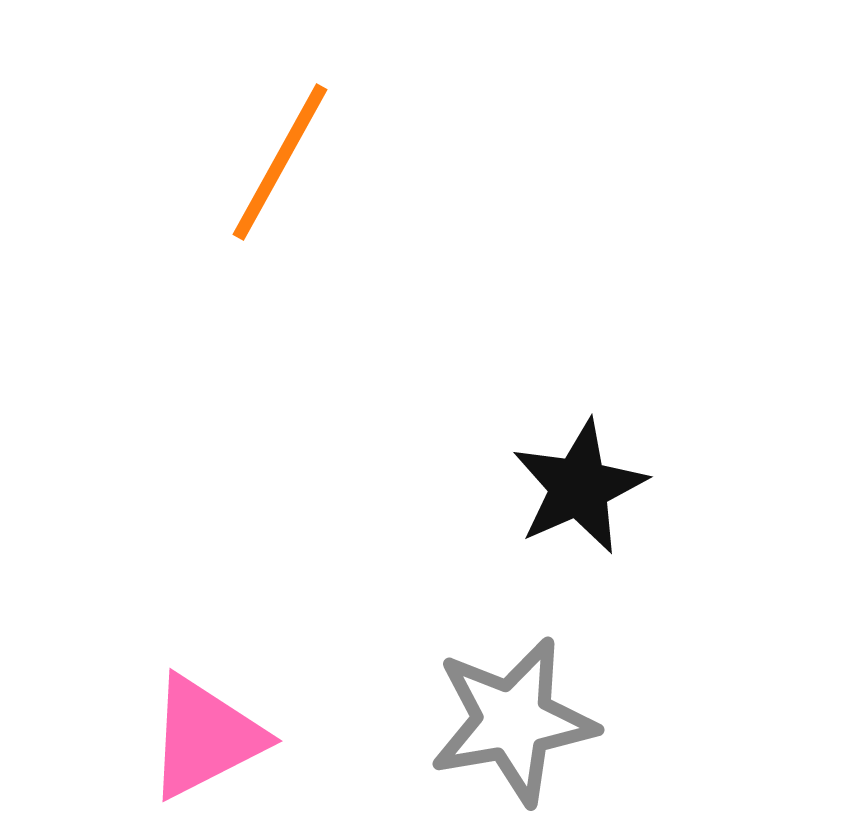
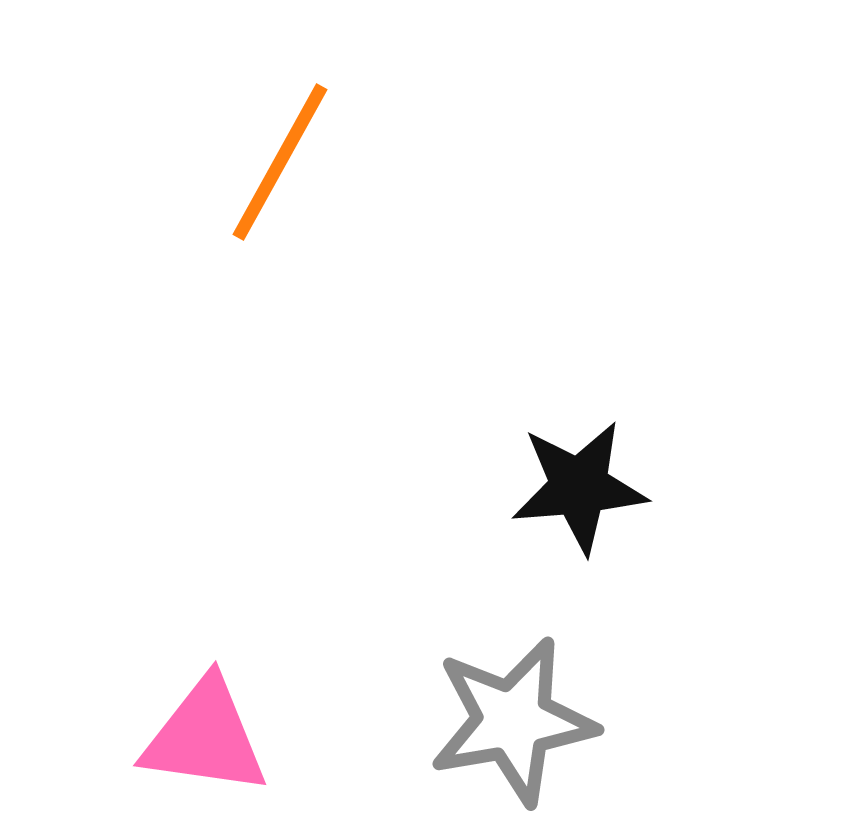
black star: rotated 19 degrees clockwise
pink triangle: rotated 35 degrees clockwise
